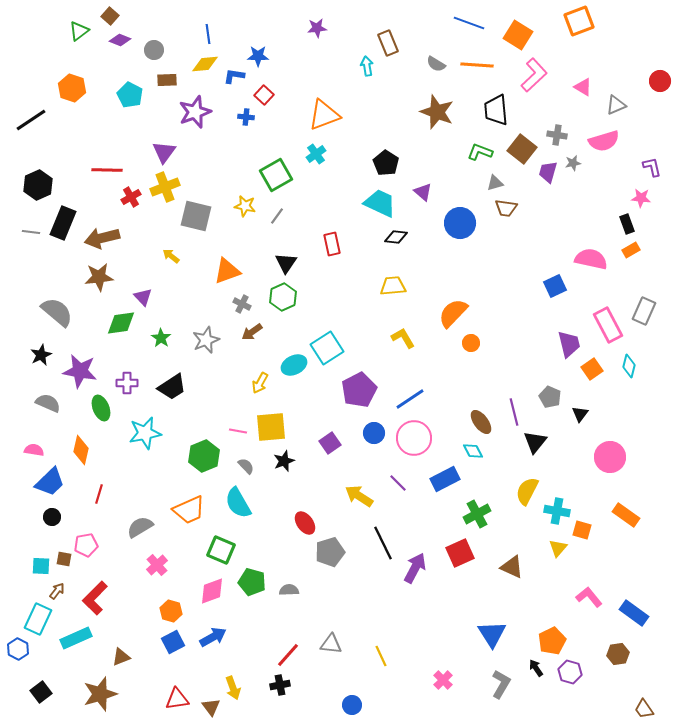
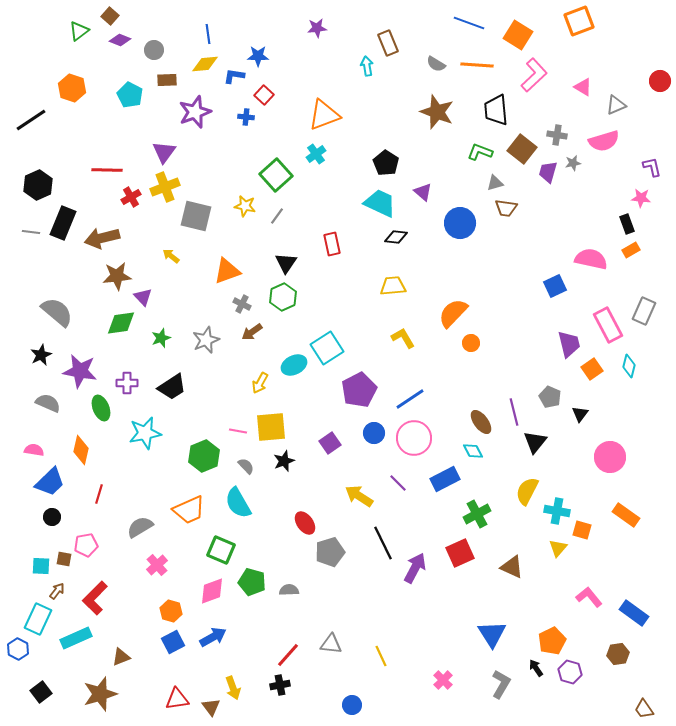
green square at (276, 175): rotated 12 degrees counterclockwise
brown star at (99, 277): moved 18 px right, 1 px up
green star at (161, 338): rotated 18 degrees clockwise
